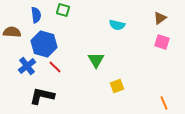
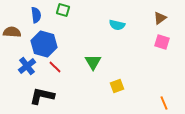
green triangle: moved 3 px left, 2 px down
